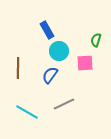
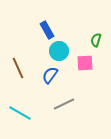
brown line: rotated 25 degrees counterclockwise
cyan line: moved 7 px left, 1 px down
